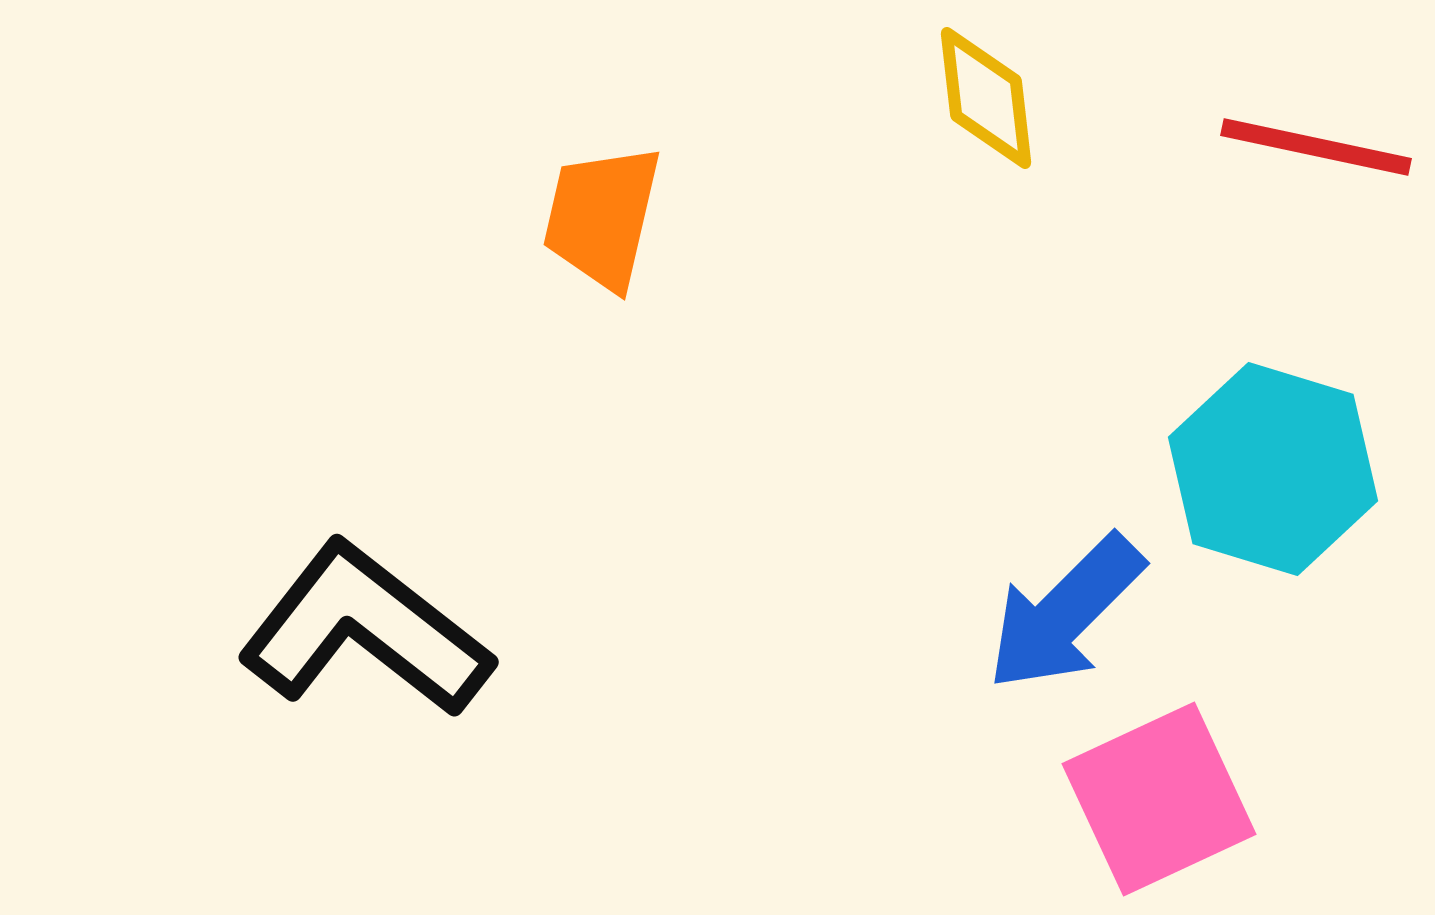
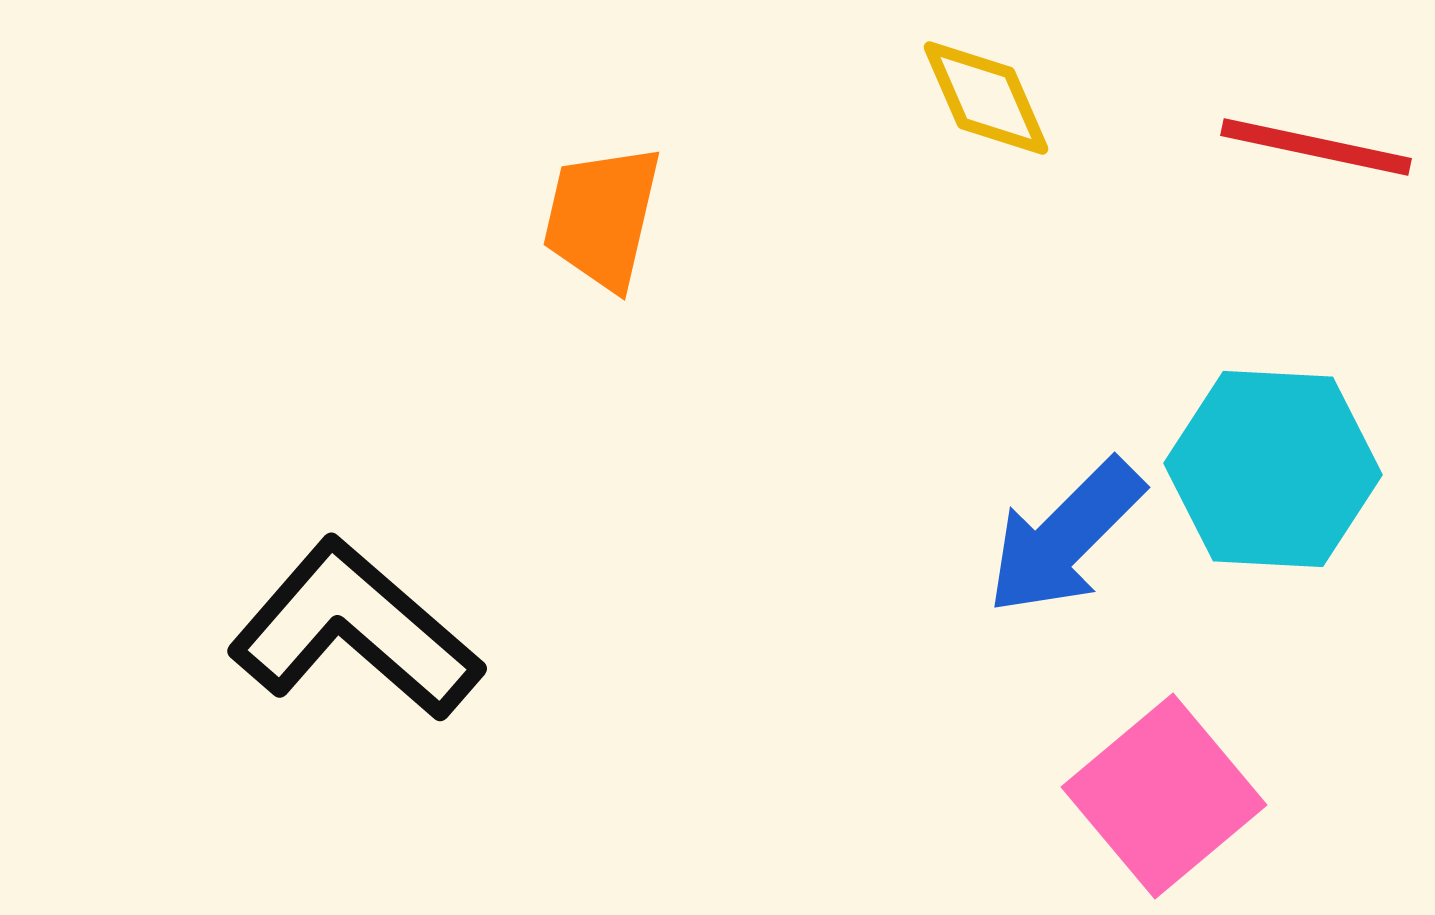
yellow diamond: rotated 17 degrees counterclockwise
cyan hexagon: rotated 14 degrees counterclockwise
blue arrow: moved 76 px up
black L-shape: moved 10 px left; rotated 3 degrees clockwise
pink square: moved 5 px right, 3 px up; rotated 15 degrees counterclockwise
